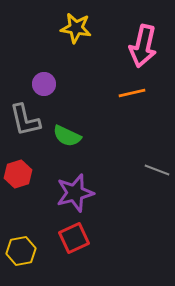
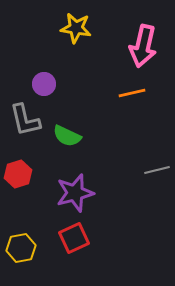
gray line: rotated 35 degrees counterclockwise
yellow hexagon: moved 3 px up
